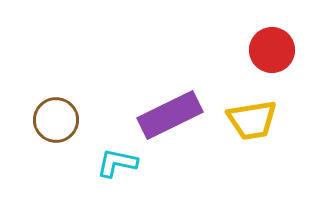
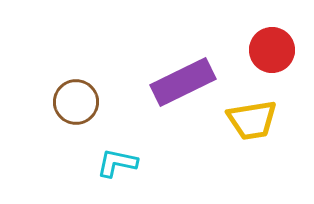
purple rectangle: moved 13 px right, 33 px up
brown circle: moved 20 px right, 18 px up
